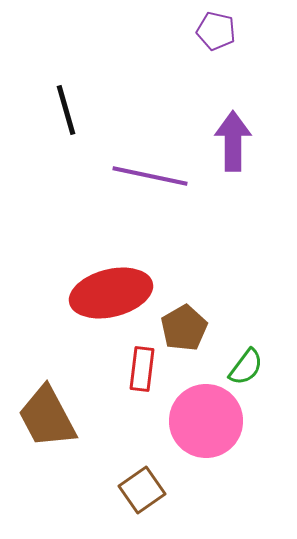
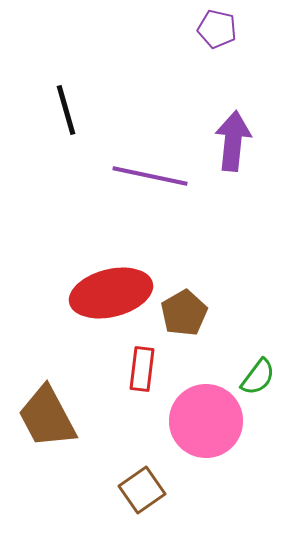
purple pentagon: moved 1 px right, 2 px up
purple arrow: rotated 6 degrees clockwise
brown pentagon: moved 15 px up
green semicircle: moved 12 px right, 10 px down
